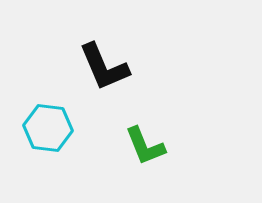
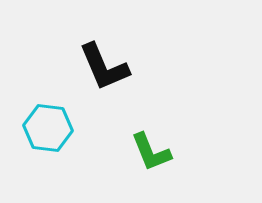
green L-shape: moved 6 px right, 6 px down
